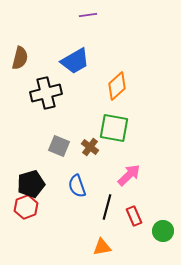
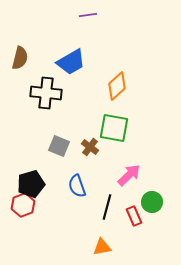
blue trapezoid: moved 4 px left, 1 px down
black cross: rotated 20 degrees clockwise
red hexagon: moved 3 px left, 2 px up
green circle: moved 11 px left, 29 px up
